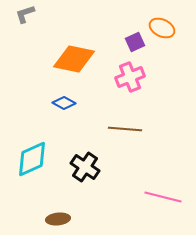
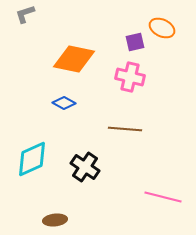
purple square: rotated 12 degrees clockwise
pink cross: rotated 36 degrees clockwise
brown ellipse: moved 3 px left, 1 px down
